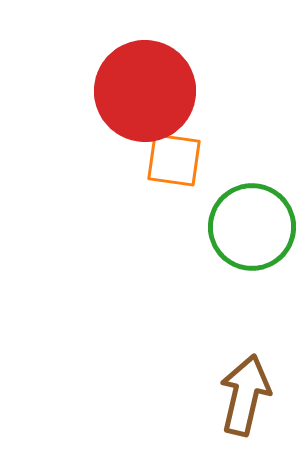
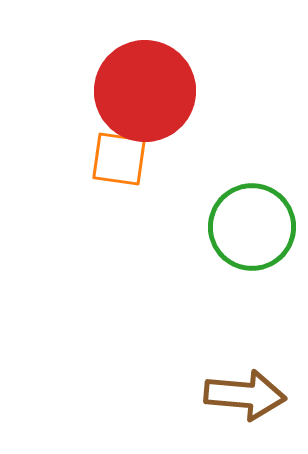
orange square: moved 55 px left, 1 px up
brown arrow: rotated 82 degrees clockwise
